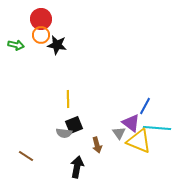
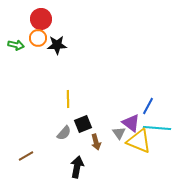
orange circle: moved 3 px left, 3 px down
black star: rotated 12 degrees counterclockwise
blue line: moved 3 px right
black square: moved 9 px right, 1 px up
gray semicircle: rotated 56 degrees counterclockwise
brown arrow: moved 1 px left, 3 px up
brown line: rotated 63 degrees counterclockwise
